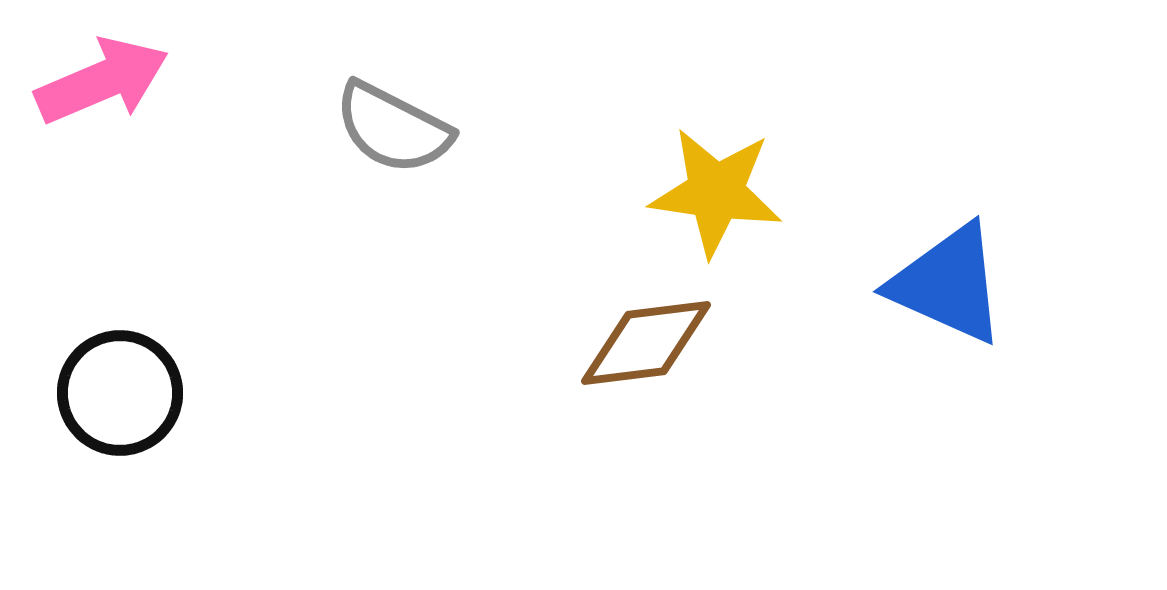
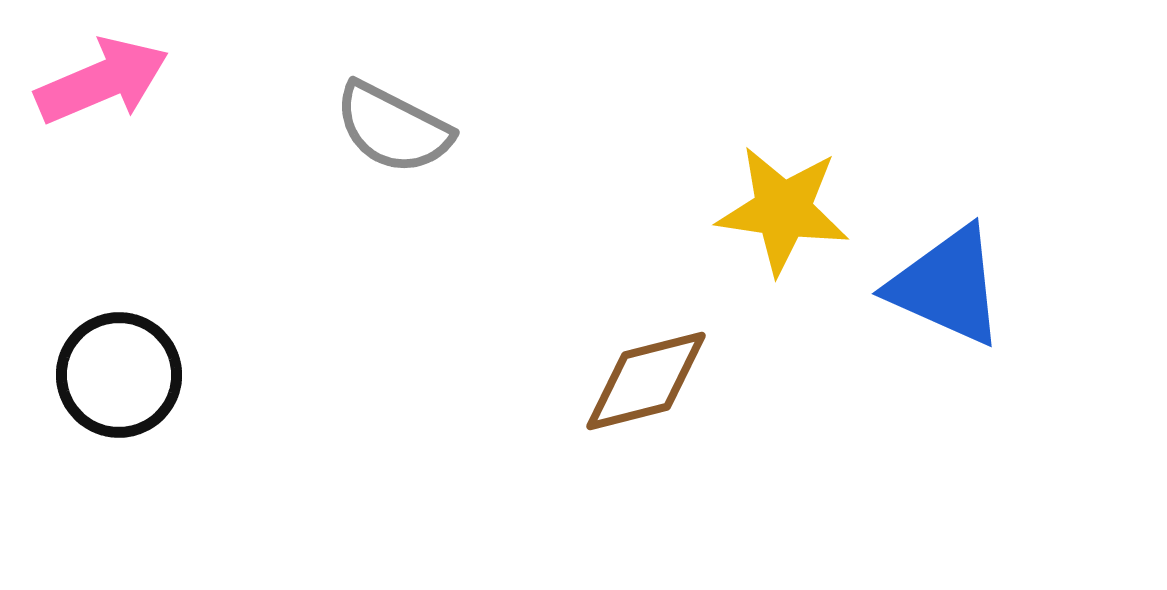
yellow star: moved 67 px right, 18 px down
blue triangle: moved 1 px left, 2 px down
brown diamond: moved 38 px down; rotated 7 degrees counterclockwise
black circle: moved 1 px left, 18 px up
